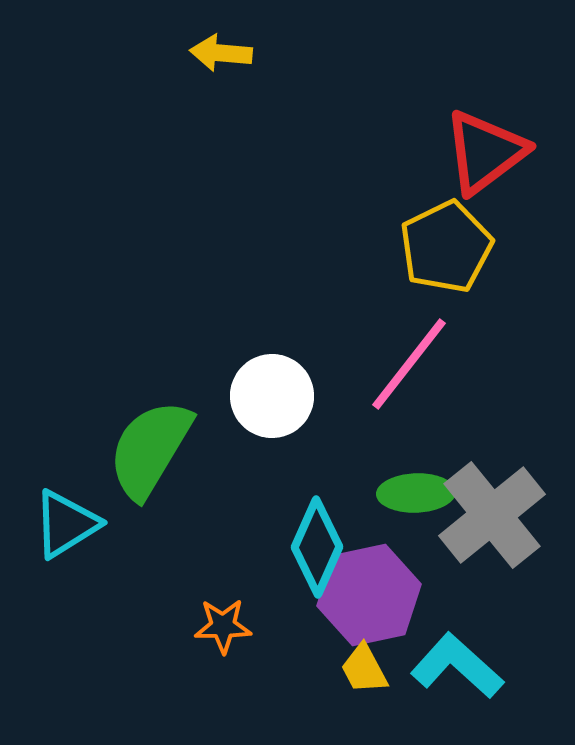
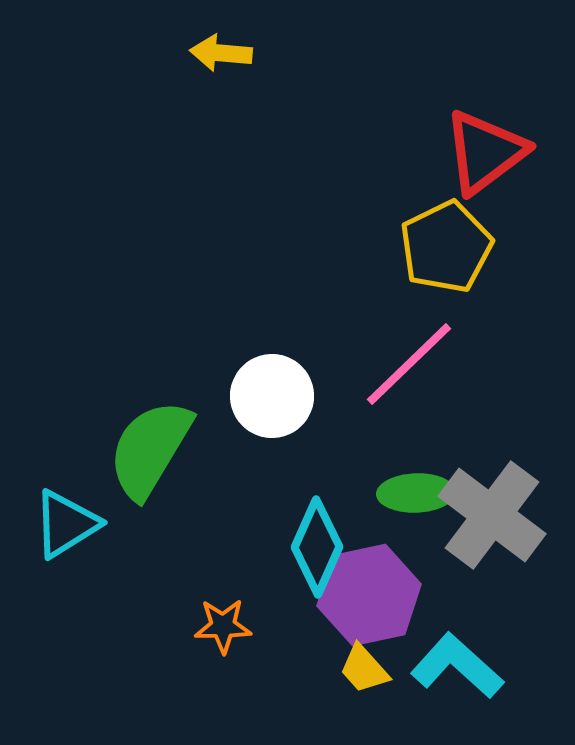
pink line: rotated 8 degrees clockwise
gray cross: rotated 14 degrees counterclockwise
yellow trapezoid: rotated 14 degrees counterclockwise
